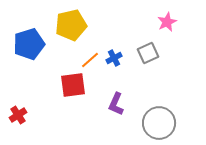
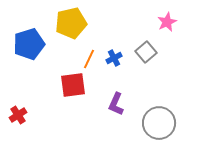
yellow pentagon: moved 2 px up
gray square: moved 2 px left, 1 px up; rotated 15 degrees counterclockwise
orange line: moved 1 px left, 1 px up; rotated 24 degrees counterclockwise
